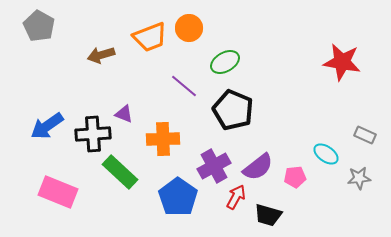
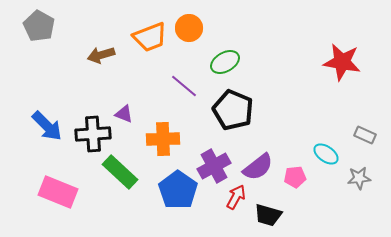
blue arrow: rotated 100 degrees counterclockwise
blue pentagon: moved 7 px up
